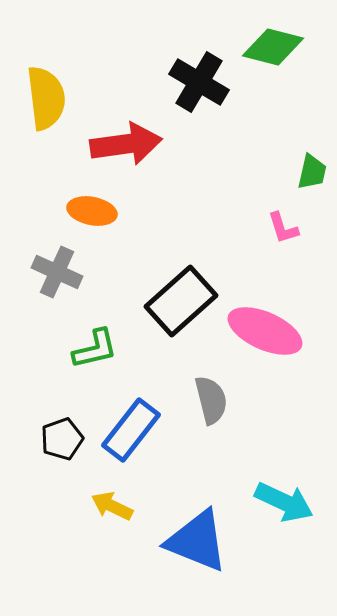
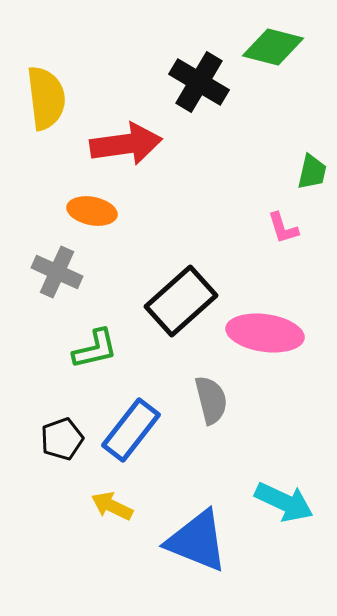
pink ellipse: moved 2 px down; rotated 16 degrees counterclockwise
